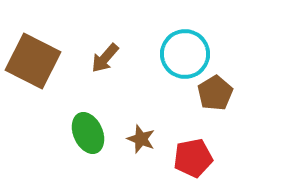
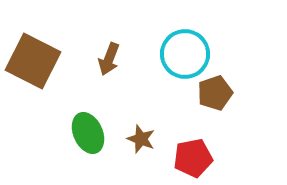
brown arrow: moved 4 px right, 1 px down; rotated 20 degrees counterclockwise
brown pentagon: rotated 12 degrees clockwise
